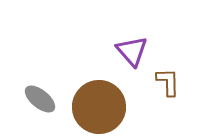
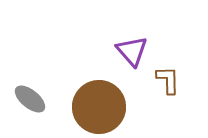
brown L-shape: moved 2 px up
gray ellipse: moved 10 px left
